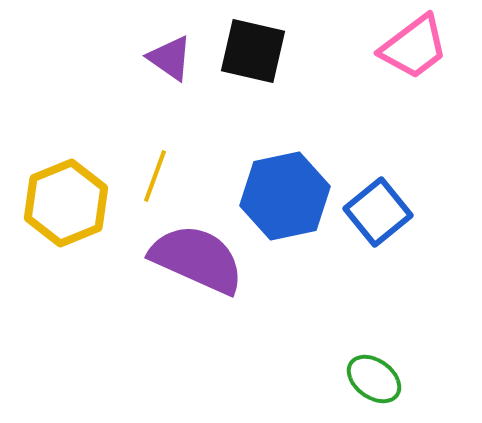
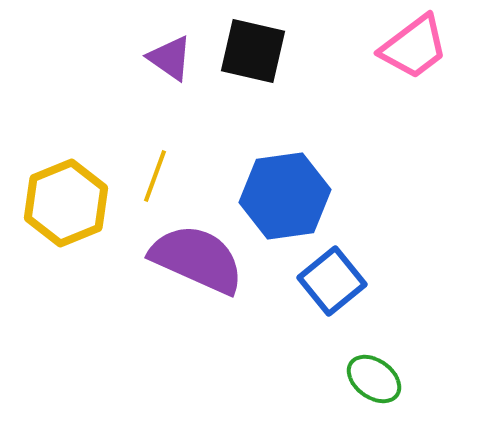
blue hexagon: rotated 4 degrees clockwise
blue square: moved 46 px left, 69 px down
